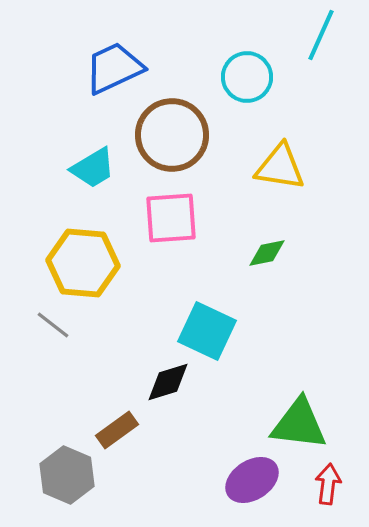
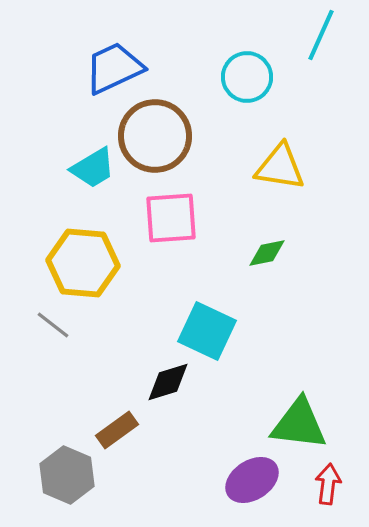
brown circle: moved 17 px left, 1 px down
